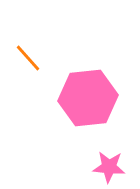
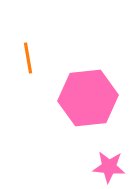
orange line: rotated 32 degrees clockwise
